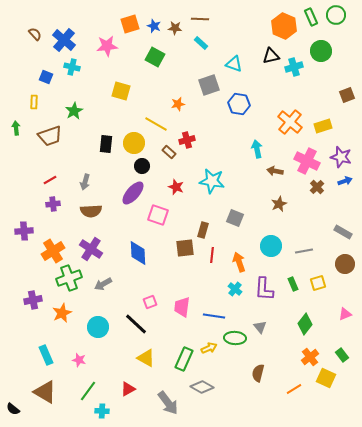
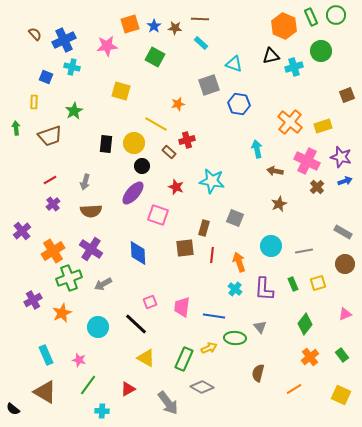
blue star at (154, 26): rotated 16 degrees clockwise
blue cross at (64, 40): rotated 25 degrees clockwise
purple cross at (53, 204): rotated 32 degrees counterclockwise
brown rectangle at (203, 230): moved 1 px right, 2 px up
purple cross at (24, 231): moved 2 px left; rotated 36 degrees counterclockwise
purple cross at (33, 300): rotated 18 degrees counterclockwise
yellow square at (326, 378): moved 15 px right, 17 px down
green line at (88, 391): moved 6 px up
